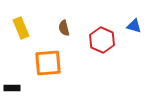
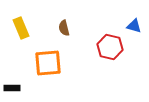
red hexagon: moved 8 px right, 7 px down; rotated 10 degrees counterclockwise
